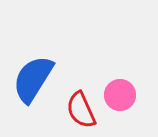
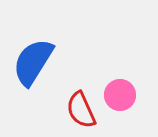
blue semicircle: moved 17 px up
